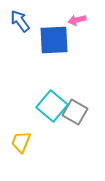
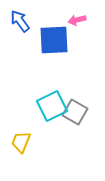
cyan square: rotated 24 degrees clockwise
